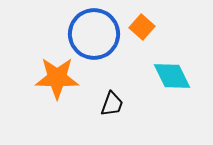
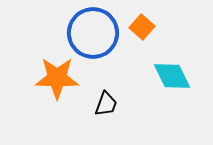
blue circle: moved 1 px left, 1 px up
black trapezoid: moved 6 px left
